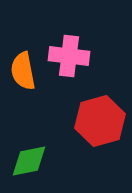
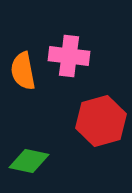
red hexagon: moved 1 px right
green diamond: rotated 24 degrees clockwise
